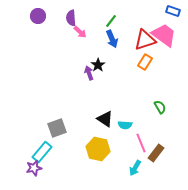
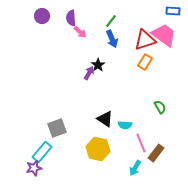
blue rectangle: rotated 16 degrees counterclockwise
purple circle: moved 4 px right
purple arrow: rotated 48 degrees clockwise
